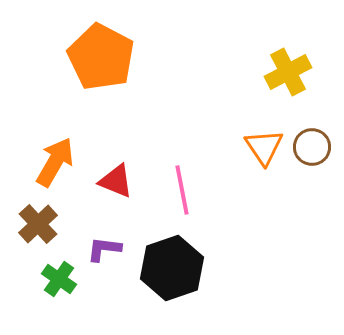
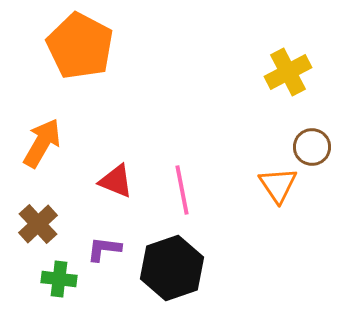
orange pentagon: moved 21 px left, 11 px up
orange triangle: moved 14 px right, 38 px down
orange arrow: moved 13 px left, 19 px up
green cross: rotated 28 degrees counterclockwise
